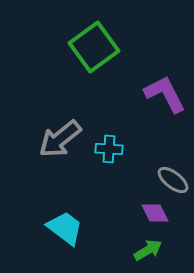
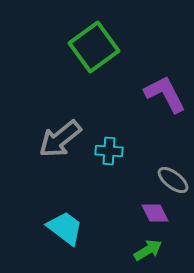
cyan cross: moved 2 px down
